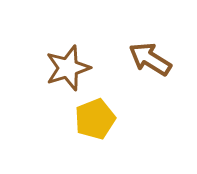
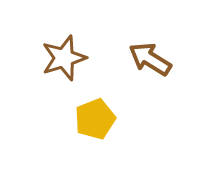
brown star: moved 4 px left, 10 px up
